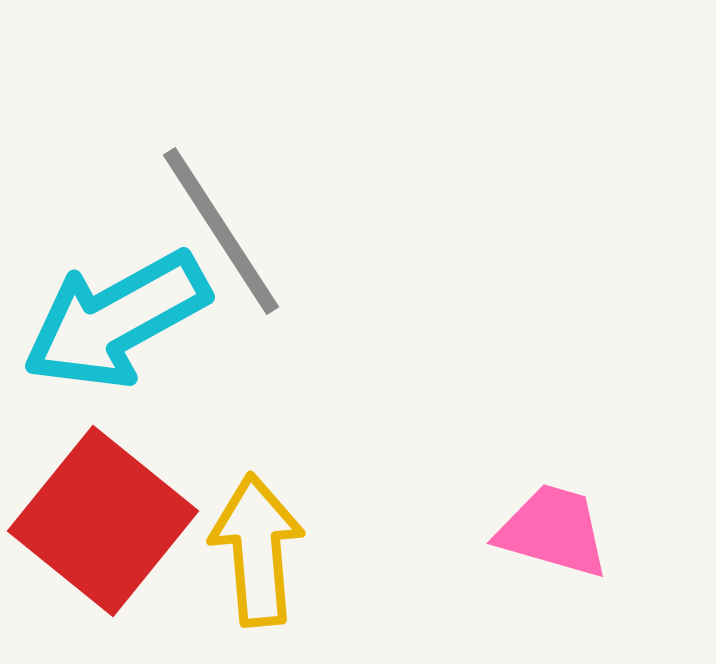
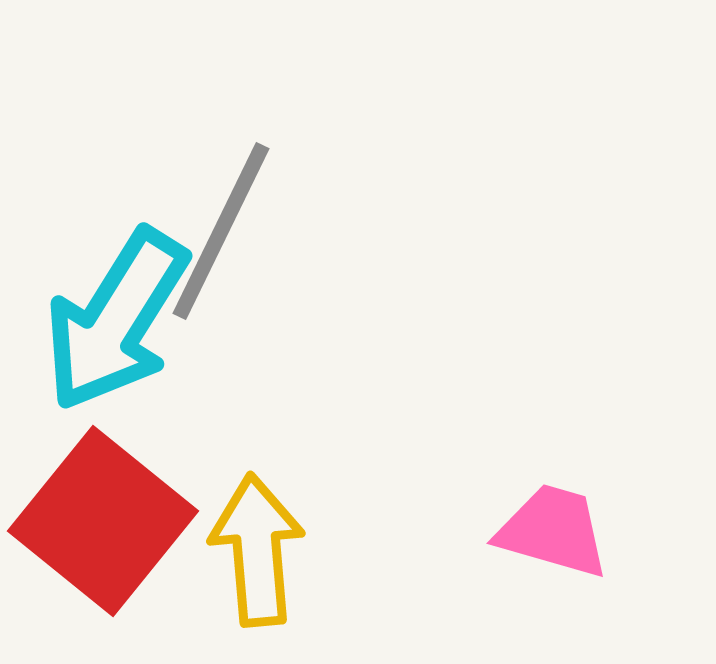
gray line: rotated 59 degrees clockwise
cyan arrow: rotated 29 degrees counterclockwise
